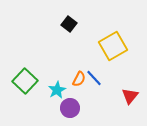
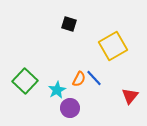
black square: rotated 21 degrees counterclockwise
